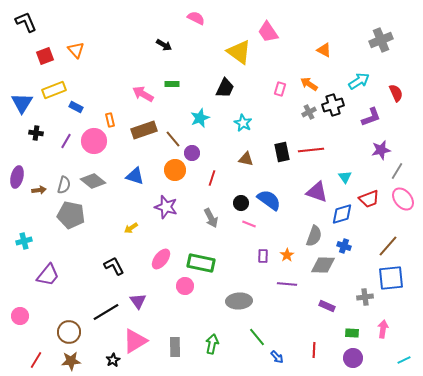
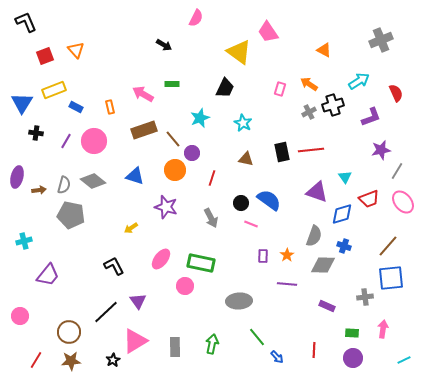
pink semicircle at (196, 18): rotated 90 degrees clockwise
orange rectangle at (110, 120): moved 13 px up
pink ellipse at (403, 199): moved 3 px down
pink line at (249, 224): moved 2 px right
black line at (106, 312): rotated 12 degrees counterclockwise
